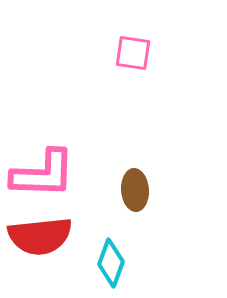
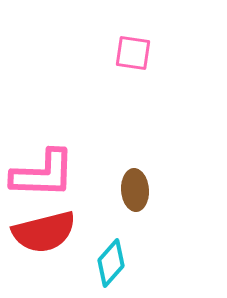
red semicircle: moved 4 px right, 4 px up; rotated 8 degrees counterclockwise
cyan diamond: rotated 21 degrees clockwise
